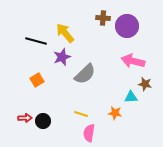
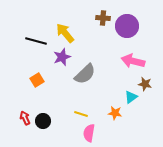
cyan triangle: rotated 32 degrees counterclockwise
red arrow: rotated 112 degrees counterclockwise
